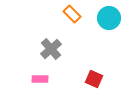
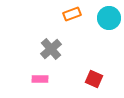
orange rectangle: rotated 66 degrees counterclockwise
